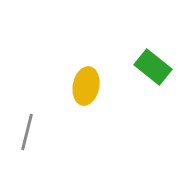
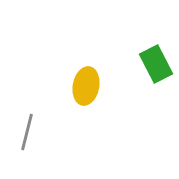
green rectangle: moved 3 px right, 3 px up; rotated 24 degrees clockwise
